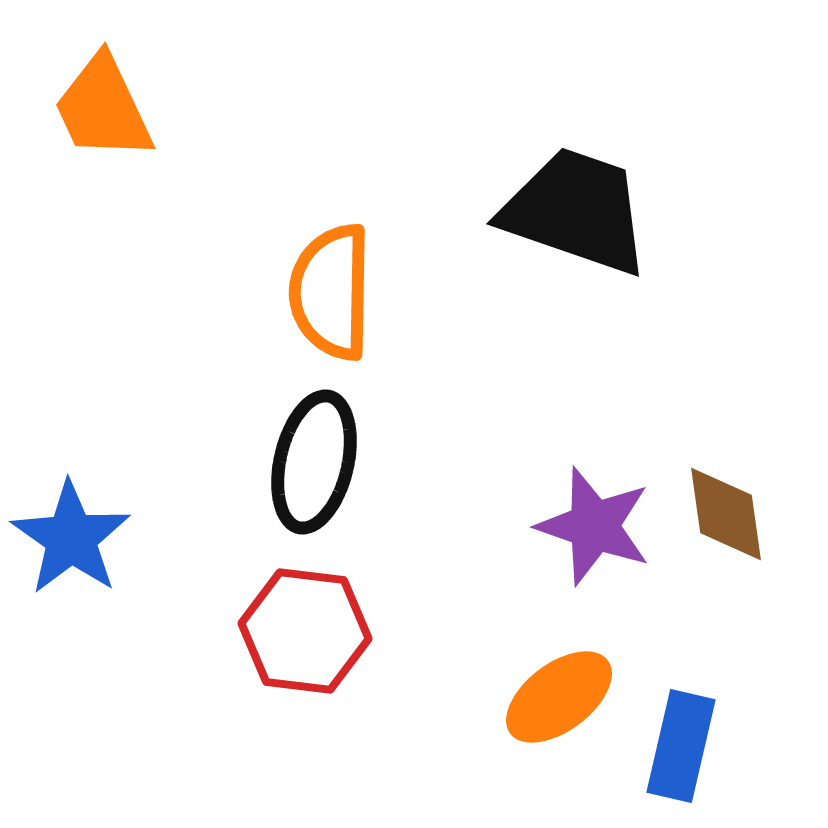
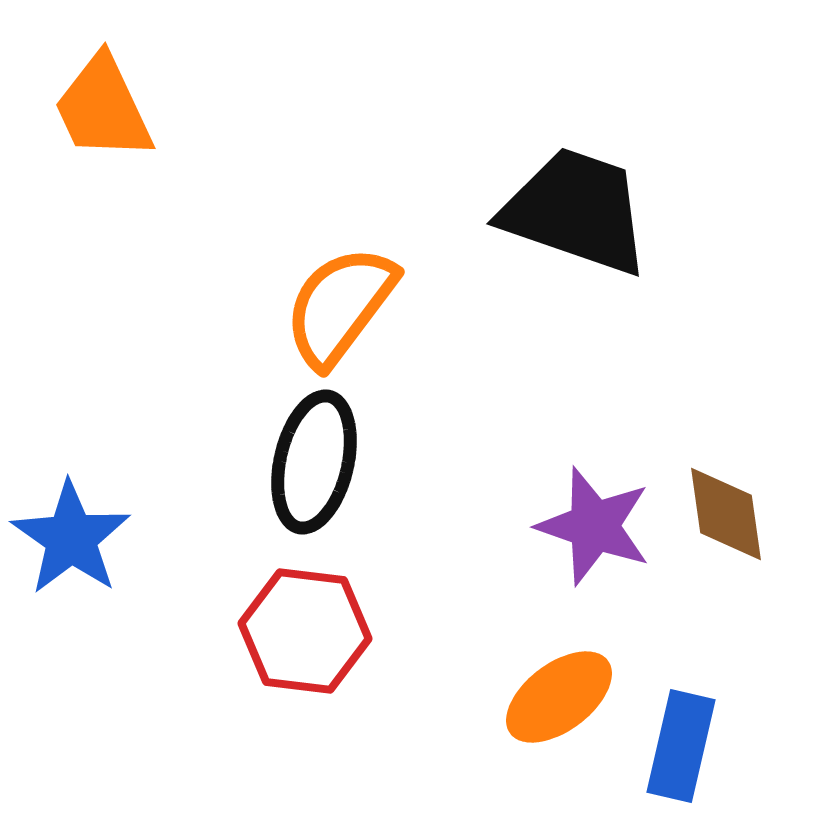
orange semicircle: moved 9 px right, 14 px down; rotated 36 degrees clockwise
